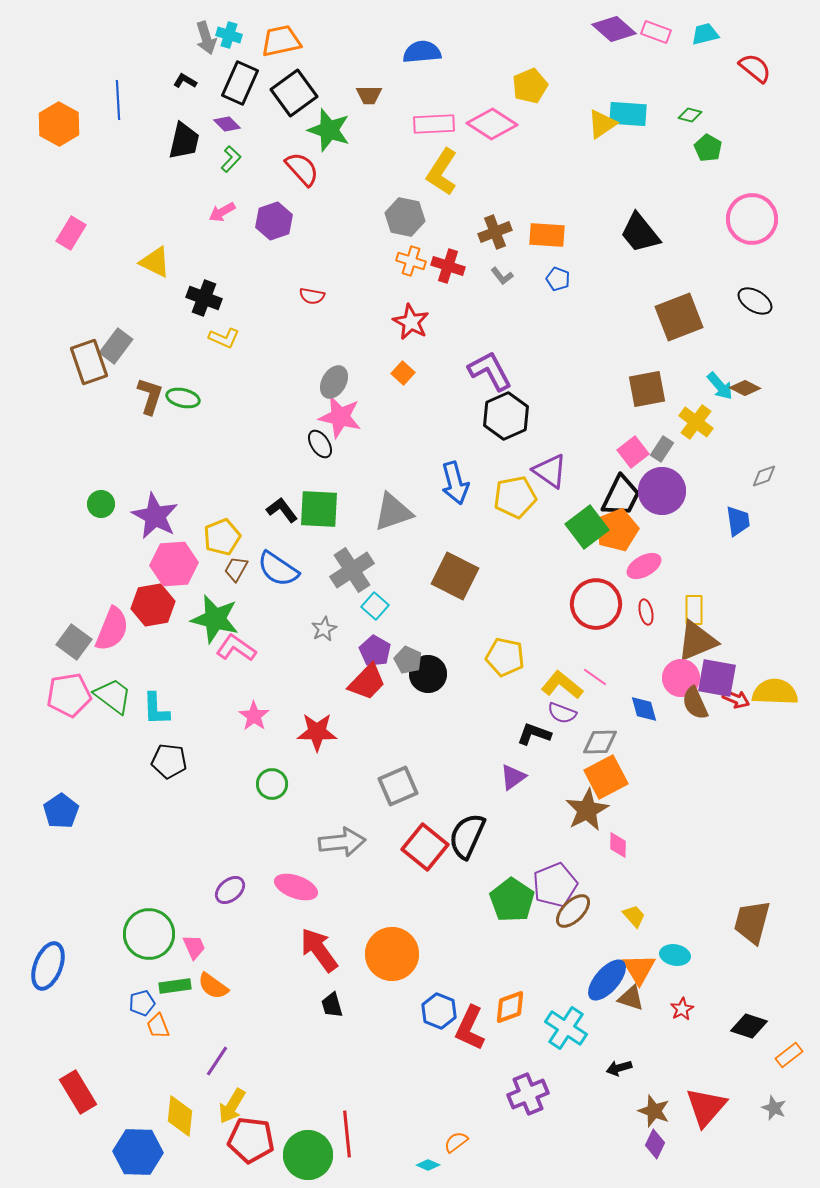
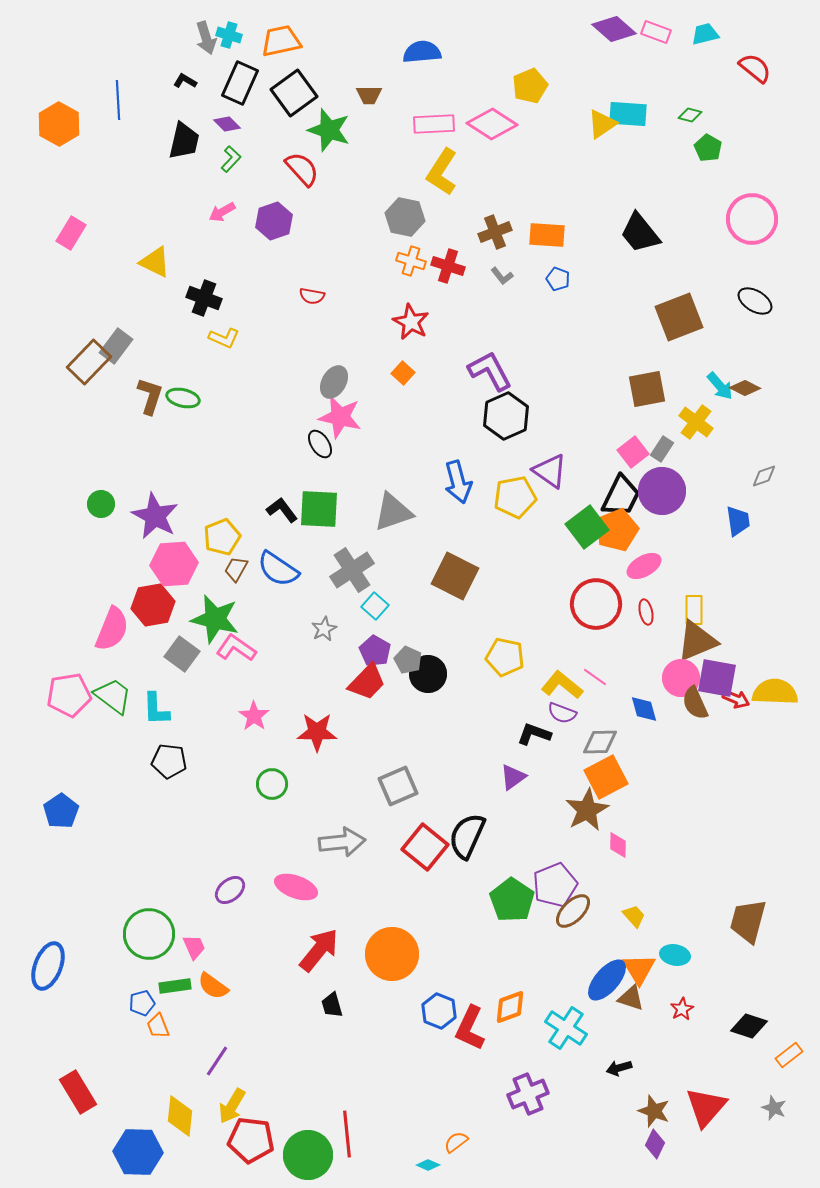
brown rectangle at (89, 362): rotated 63 degrees clockwise
blue arrow at (455, 483): moved 3 px right, 1 px up
gray square at (74, 642): moved 108 px right, 12 px down
brown trapezoid at (752, 922): moved 4 px left, 1 px up
red arrow at (319, 950): rotated 75 degrees clockwise
